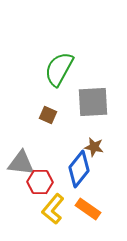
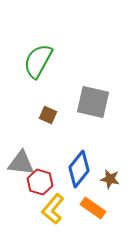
green semicircle: moved 21 px left, 8 px up
gray square: rotated 16 degrees clockwise
brown star: moved 16 px right, 32 px down
red hexagon: rotated 15 degrees clockwise
orange rectangle: moved 5 px right, 1 px up
